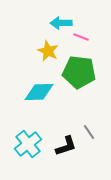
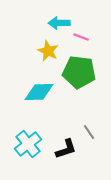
cyan arrow: moved 2 px left
black L-shape: moved 3 px down
